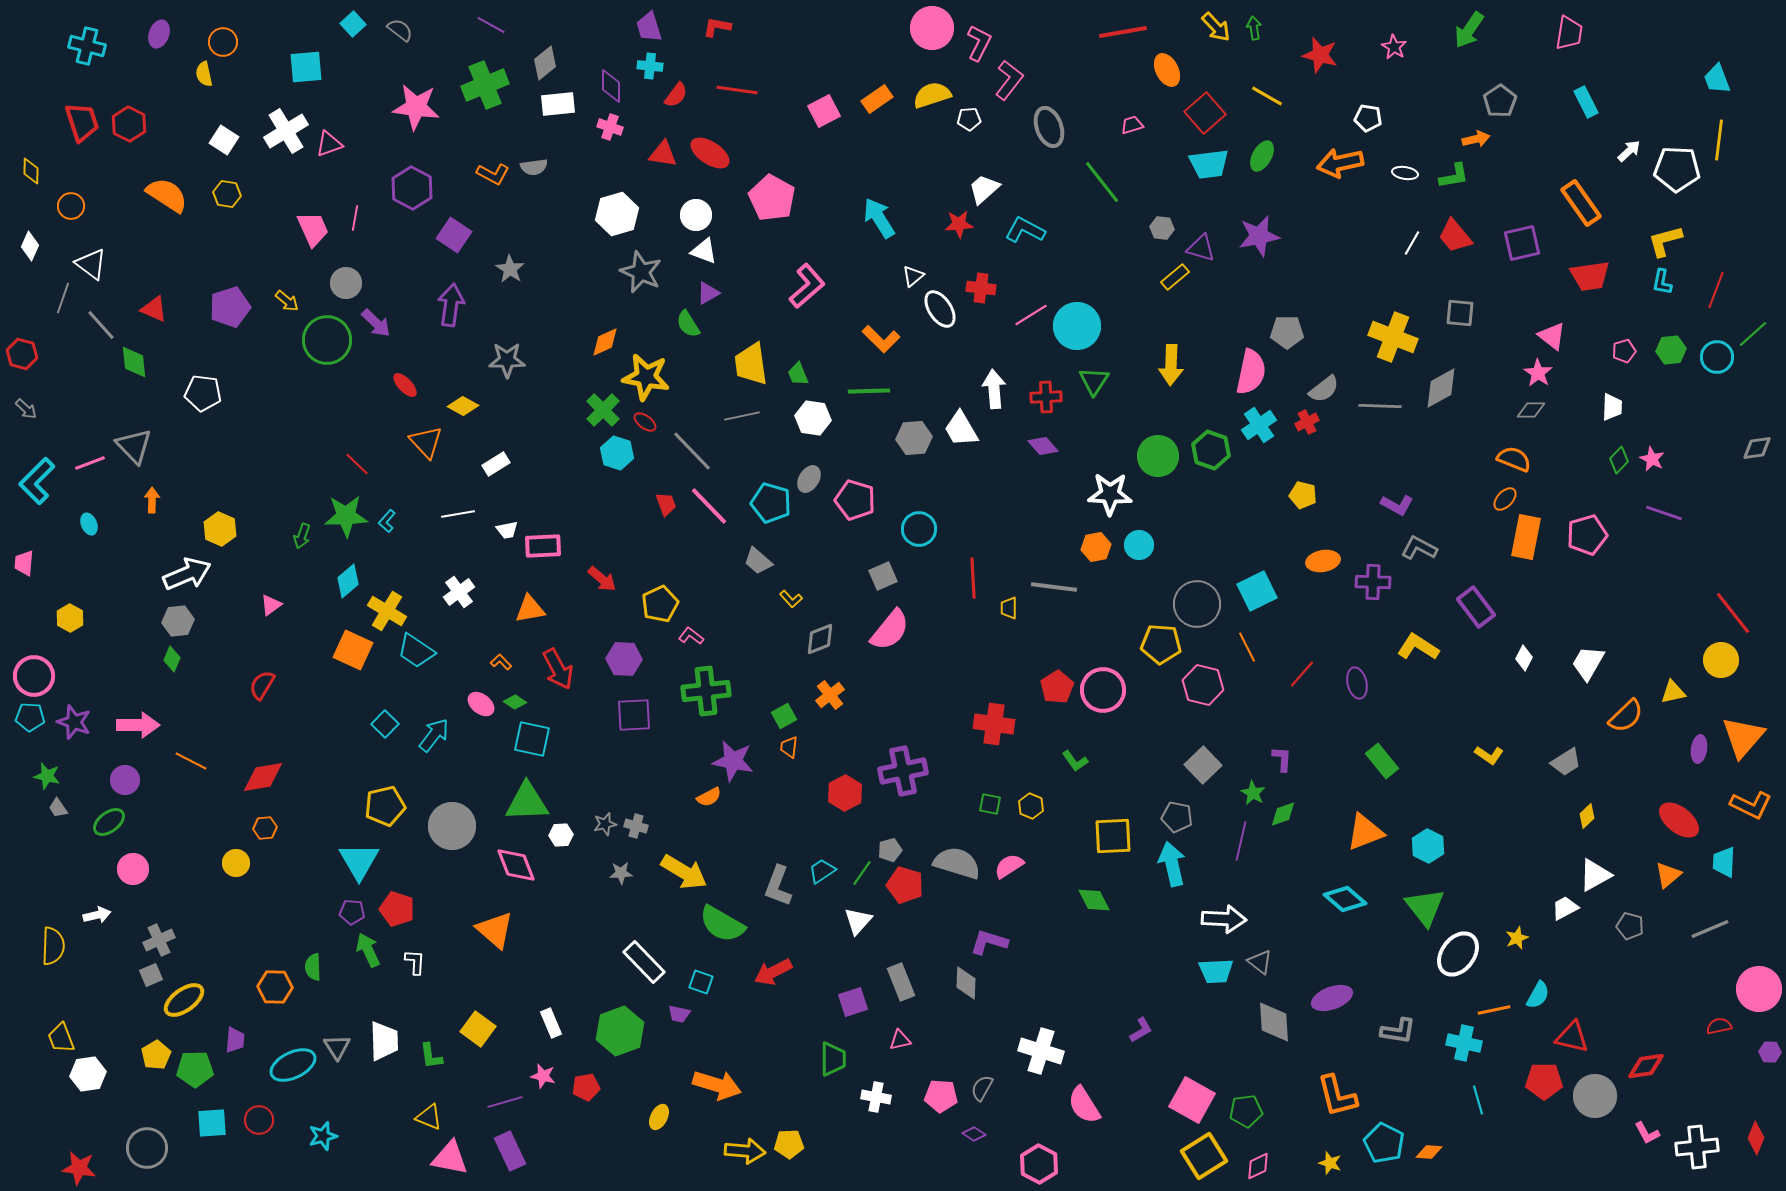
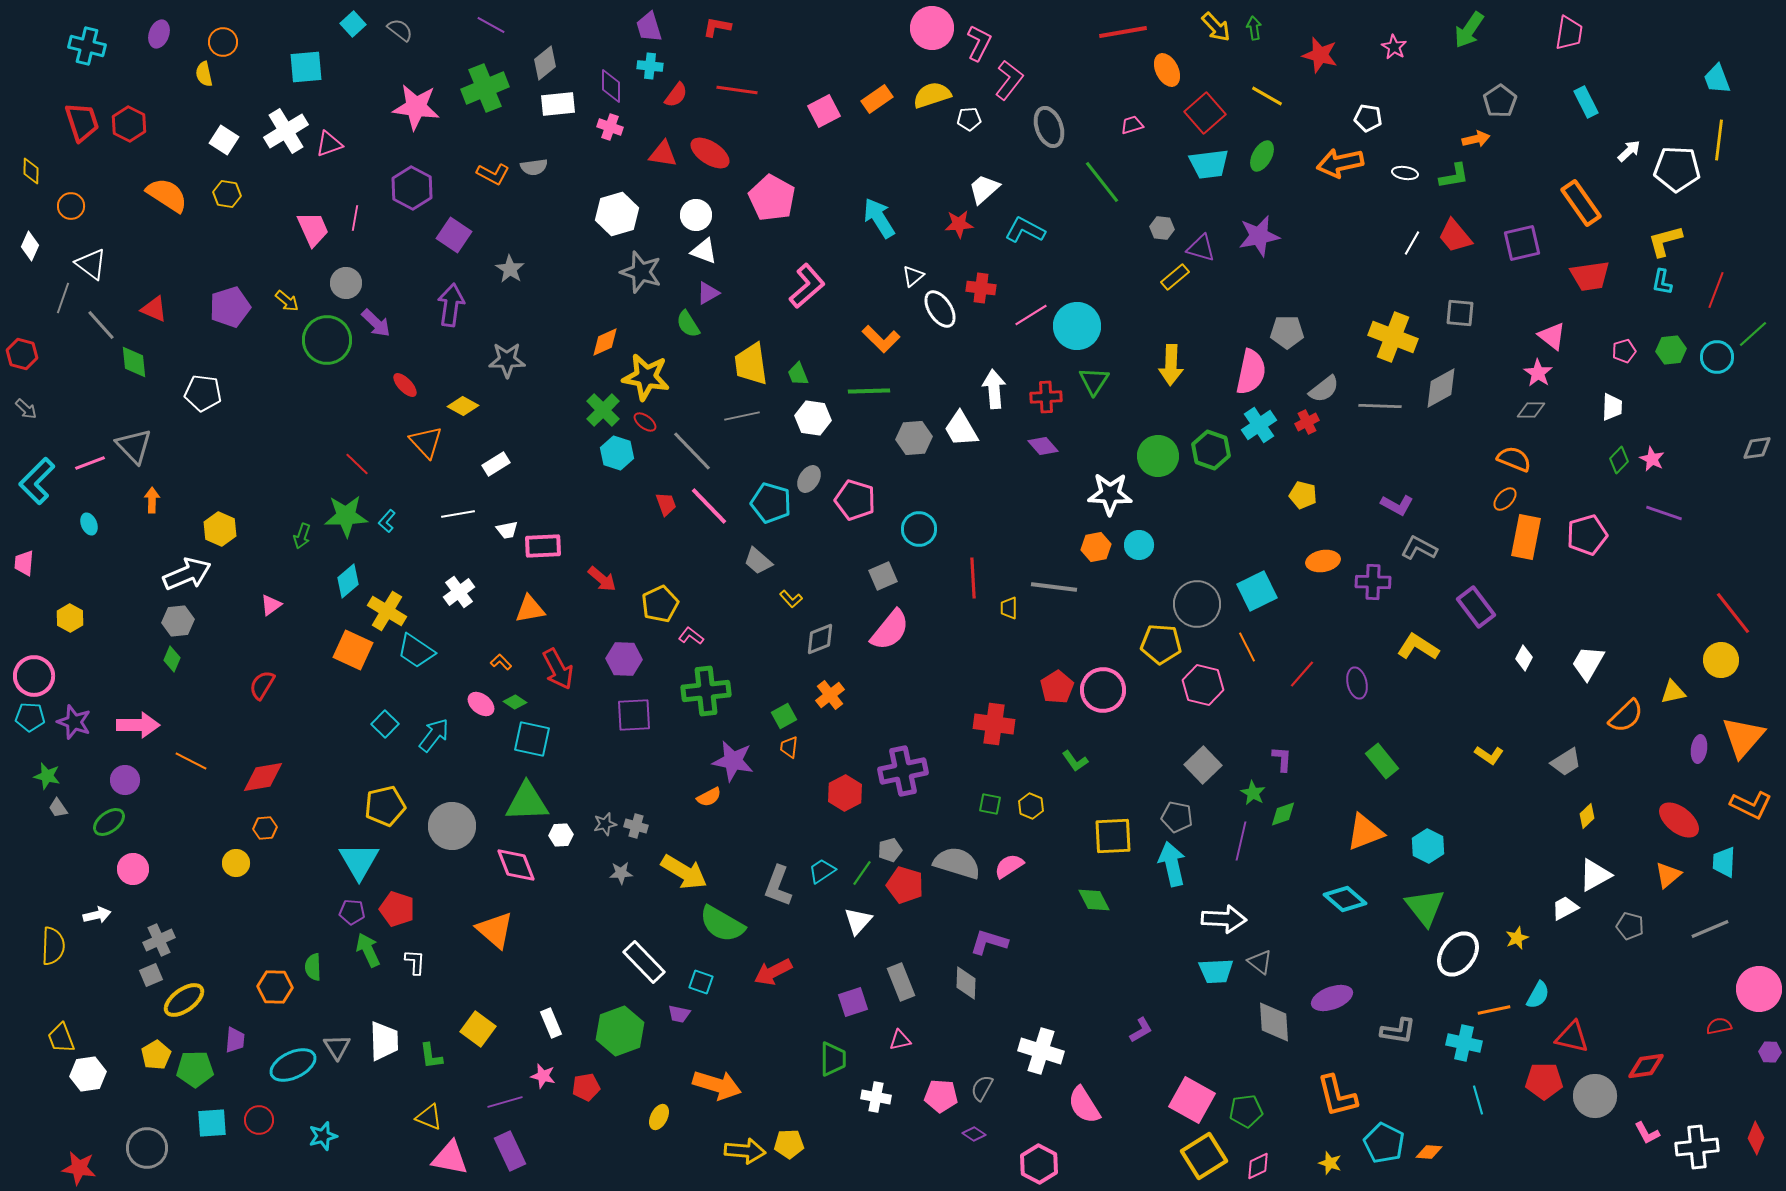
green cross at (485, 85): moved 3 px down
gray star at (641, 272): rotated 6 degrees counterclockwise
